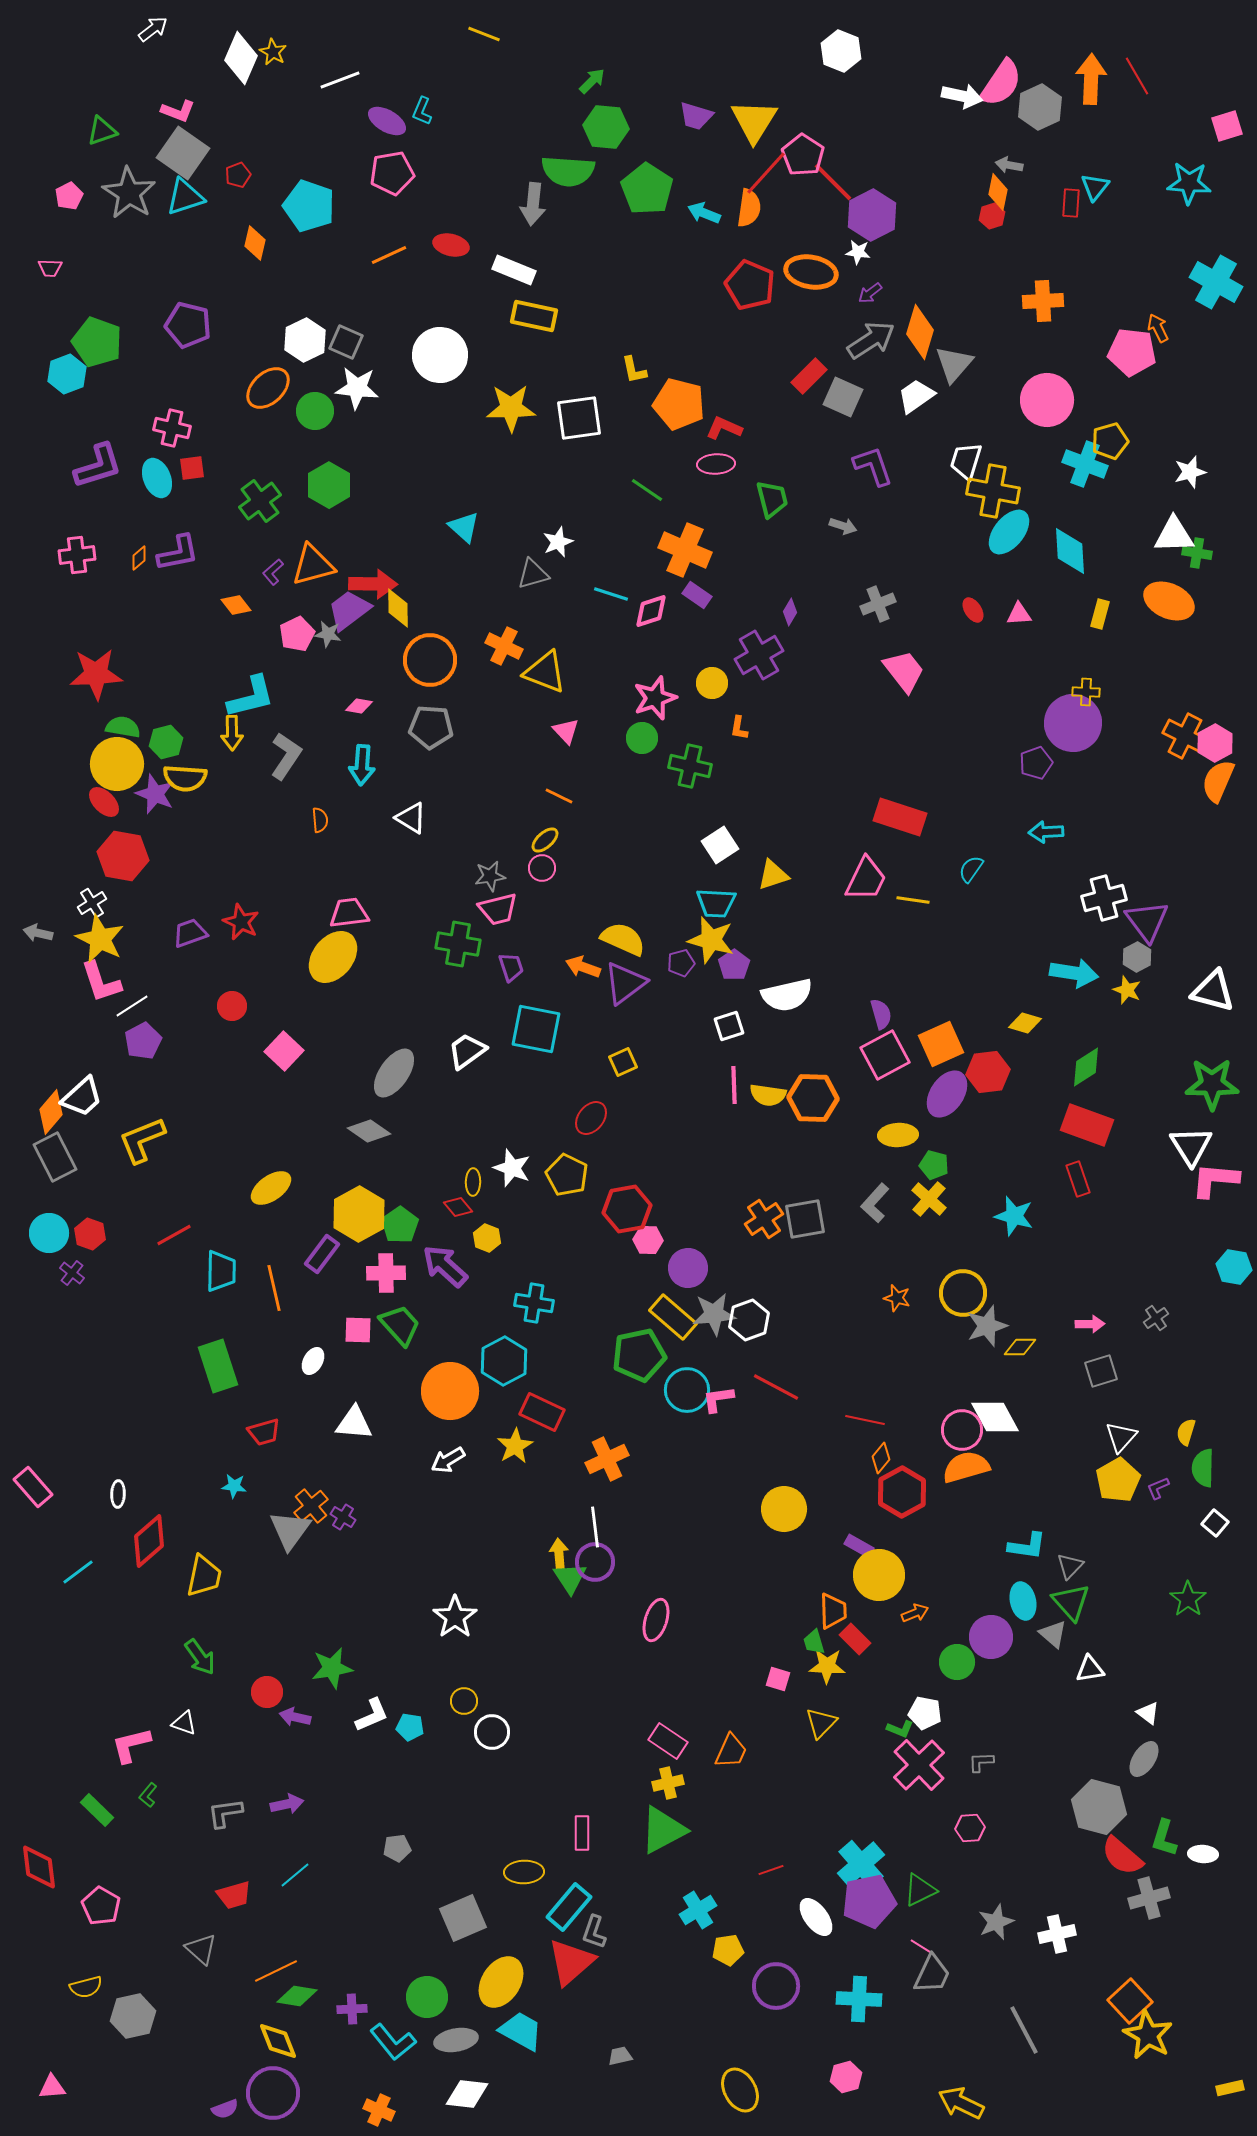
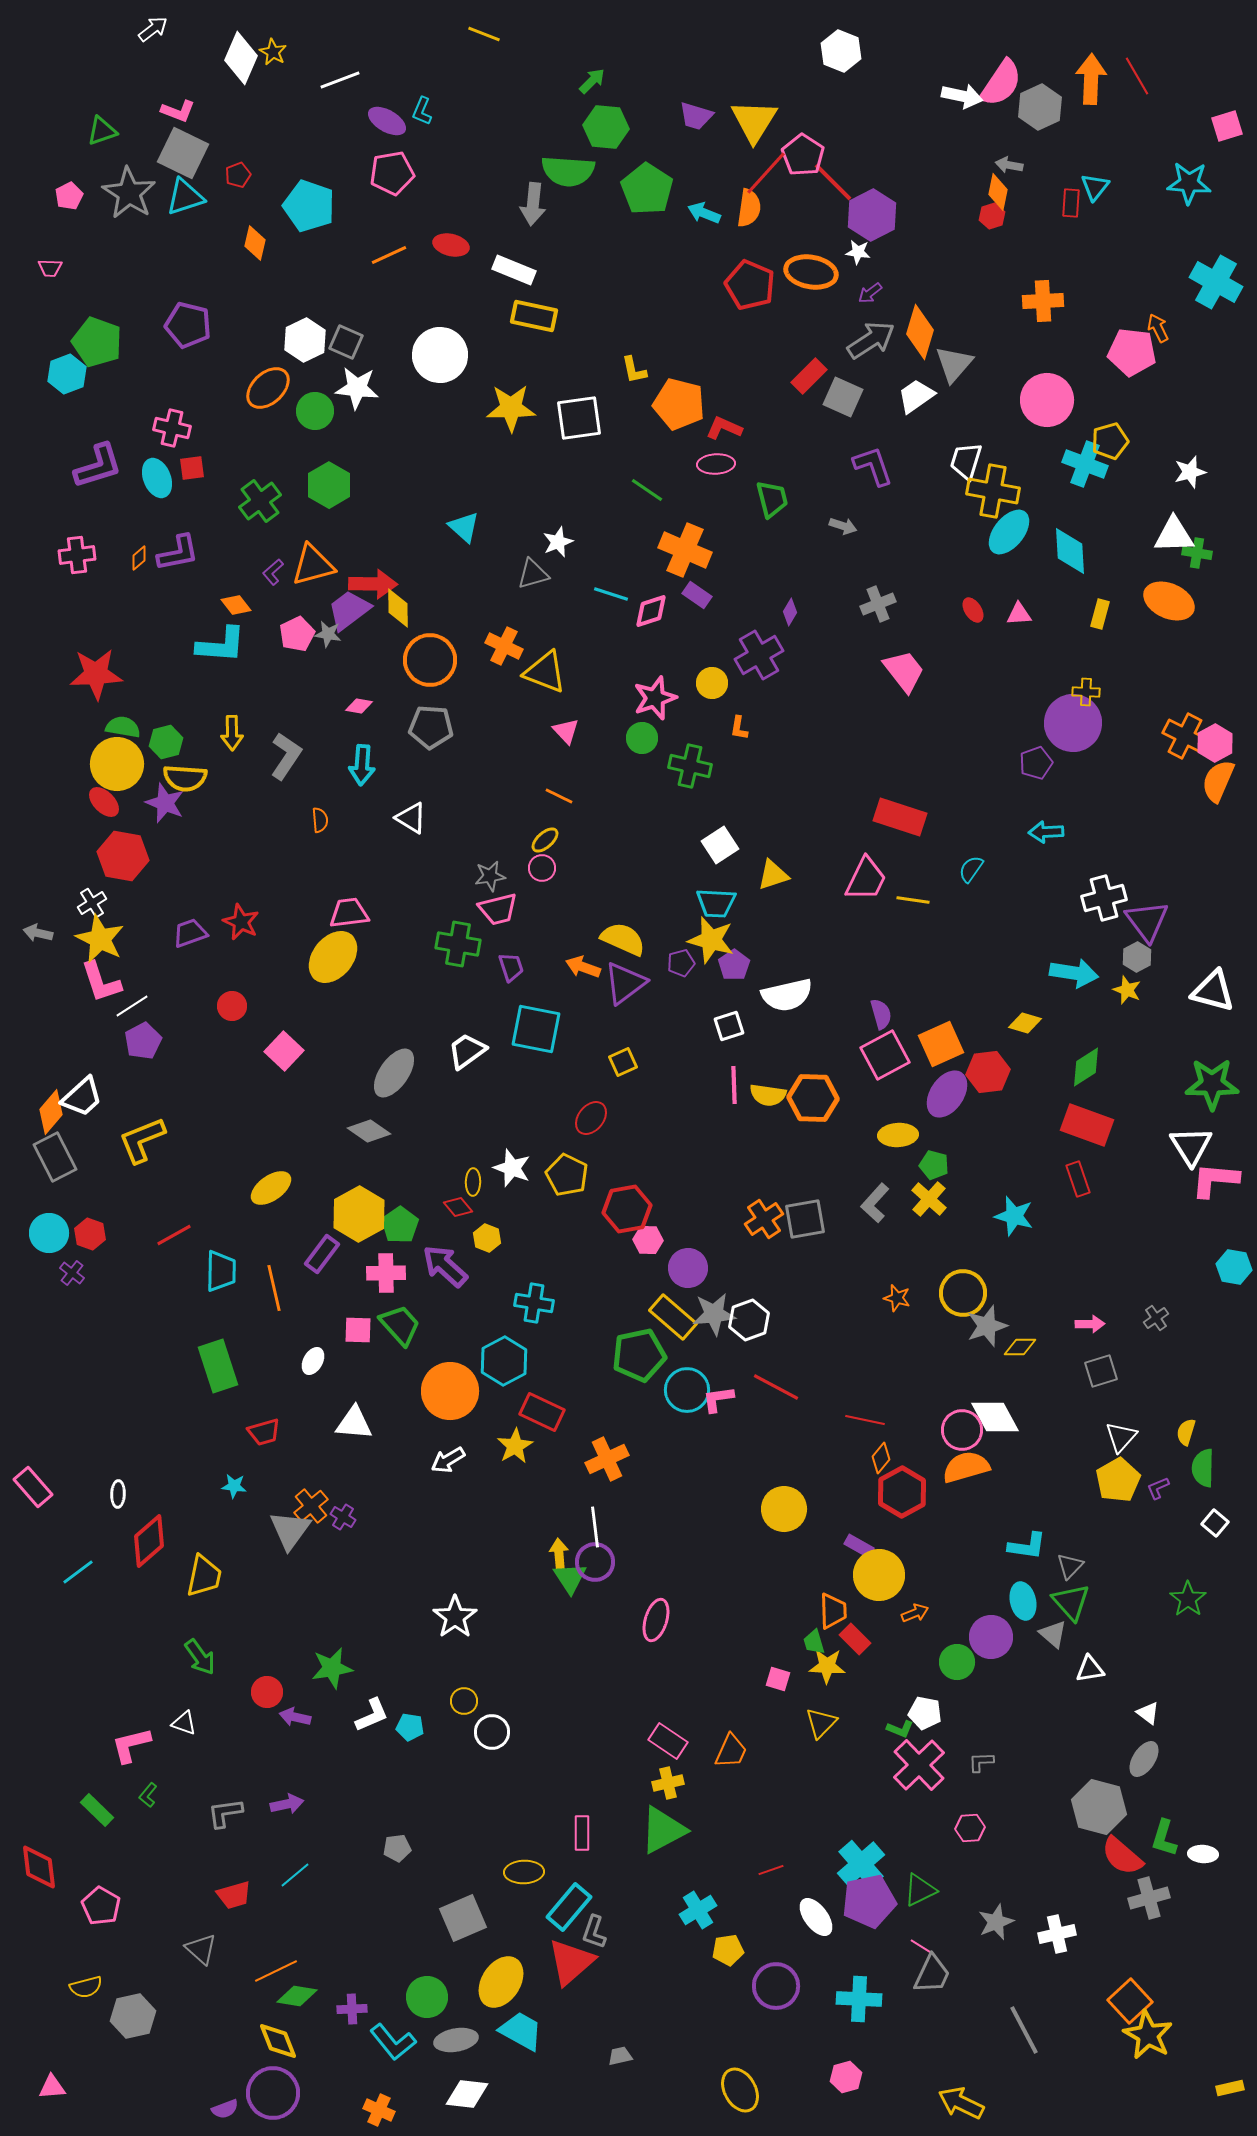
gray square at (183, 153): rotated 9 degrees counterclockwise
cyan L-shape at (251, 697): moved 30 px left, 52 px up; rotated 18 degrees clockwise
purple star at (155, 794): moved 10 px right, 9 px down
